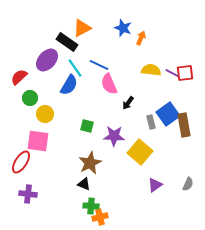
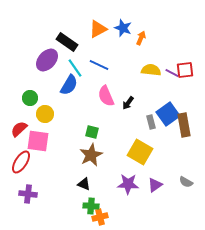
orange triangle: moved 16 px right, 1 px down
red square: moved 3 px up
red semicircle: moved 52 px down
pink semicircle: moved 3 px left, 12 px down
green square: moved 5 px right, 6 px down
purple star: moved 14 px right, 48 px down
yellow square: rotated 10 degrees counterclockwise
brown star: moved 1 px right, 8 px up
gray semicircle: moved 2 px left, 2 px up; rotated 96 degrees clockwise
